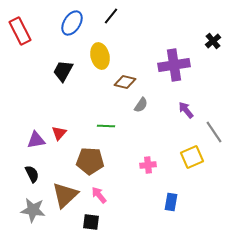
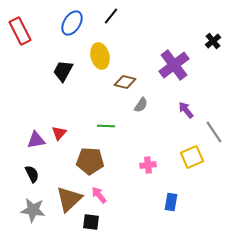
purple cross: rotated 28 degrees counterclockwise
brown triangle: moved 4 px right, 4 px down
